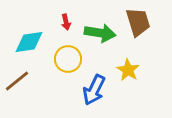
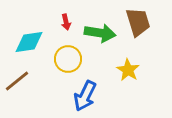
blue arrow: moved 9 px left, 6 px down
